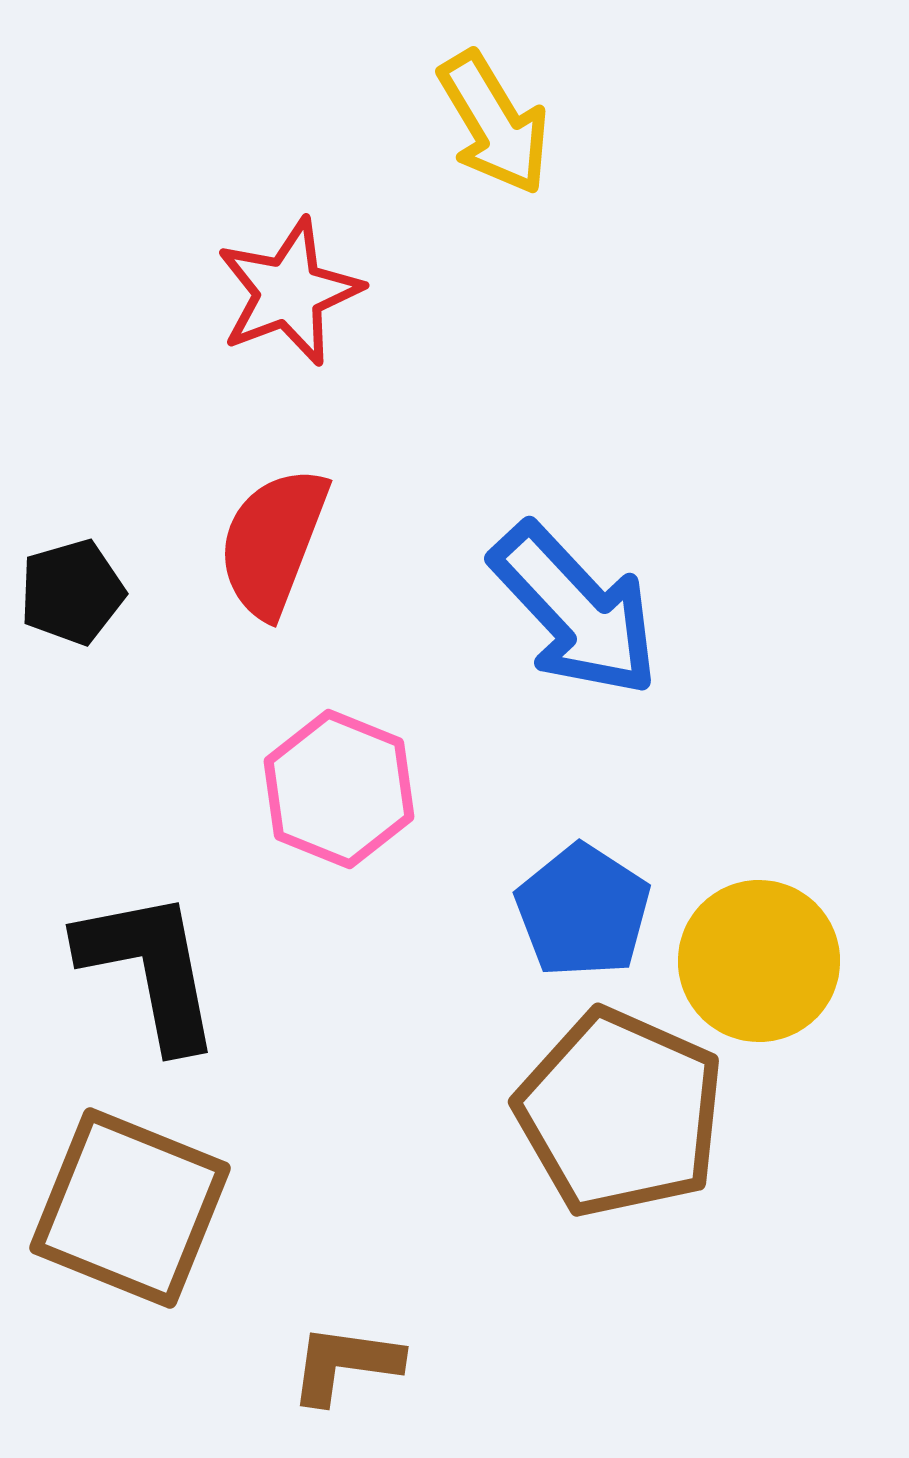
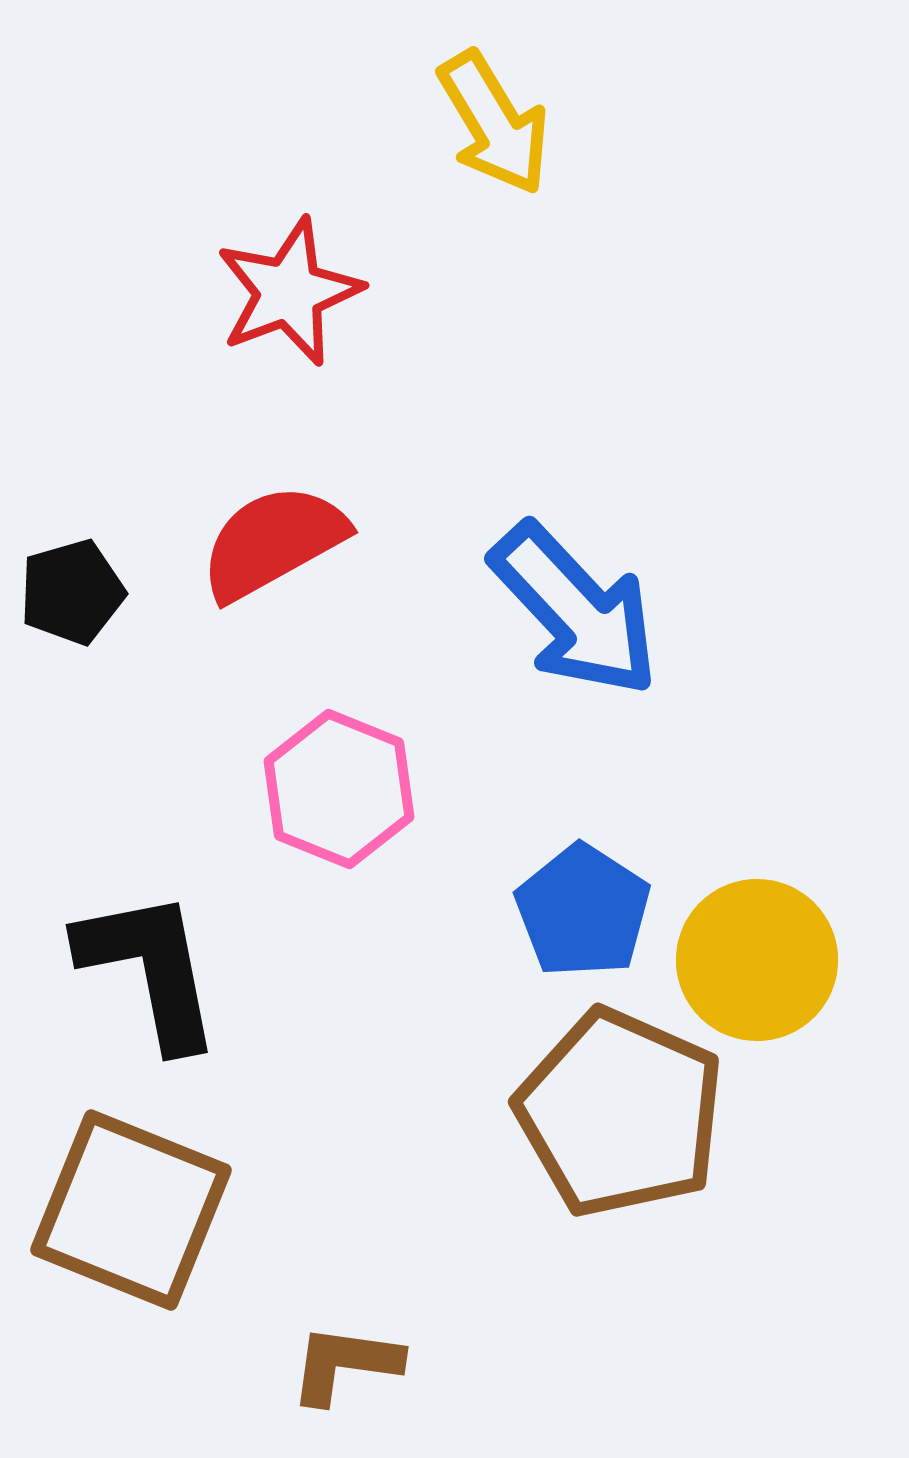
red semicircle: rotated 40 degrees clockwise
yellow circle: moved 2 px left, 1 px up
brown square: moved 1 px right, 2 px down
